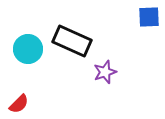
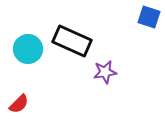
blue square: rotated 20 degrees clockwise
purple star: rotated 10 degrees clockwise
